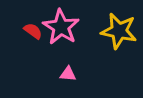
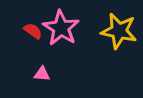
pink star: moved 1 px down
pink triangle: moved 26 px left
